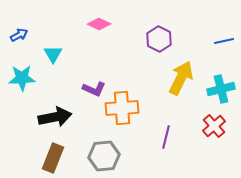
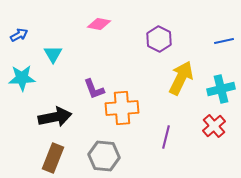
pink diamond: rotated 15 degrees counterclockwise
purple L-shape: rotated 45 degrees clockwise
gray hexagon: rotated 12 degrees clockwise
